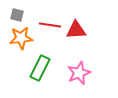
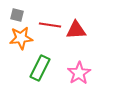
pink star: rotated 10 degrees counterclockwise
